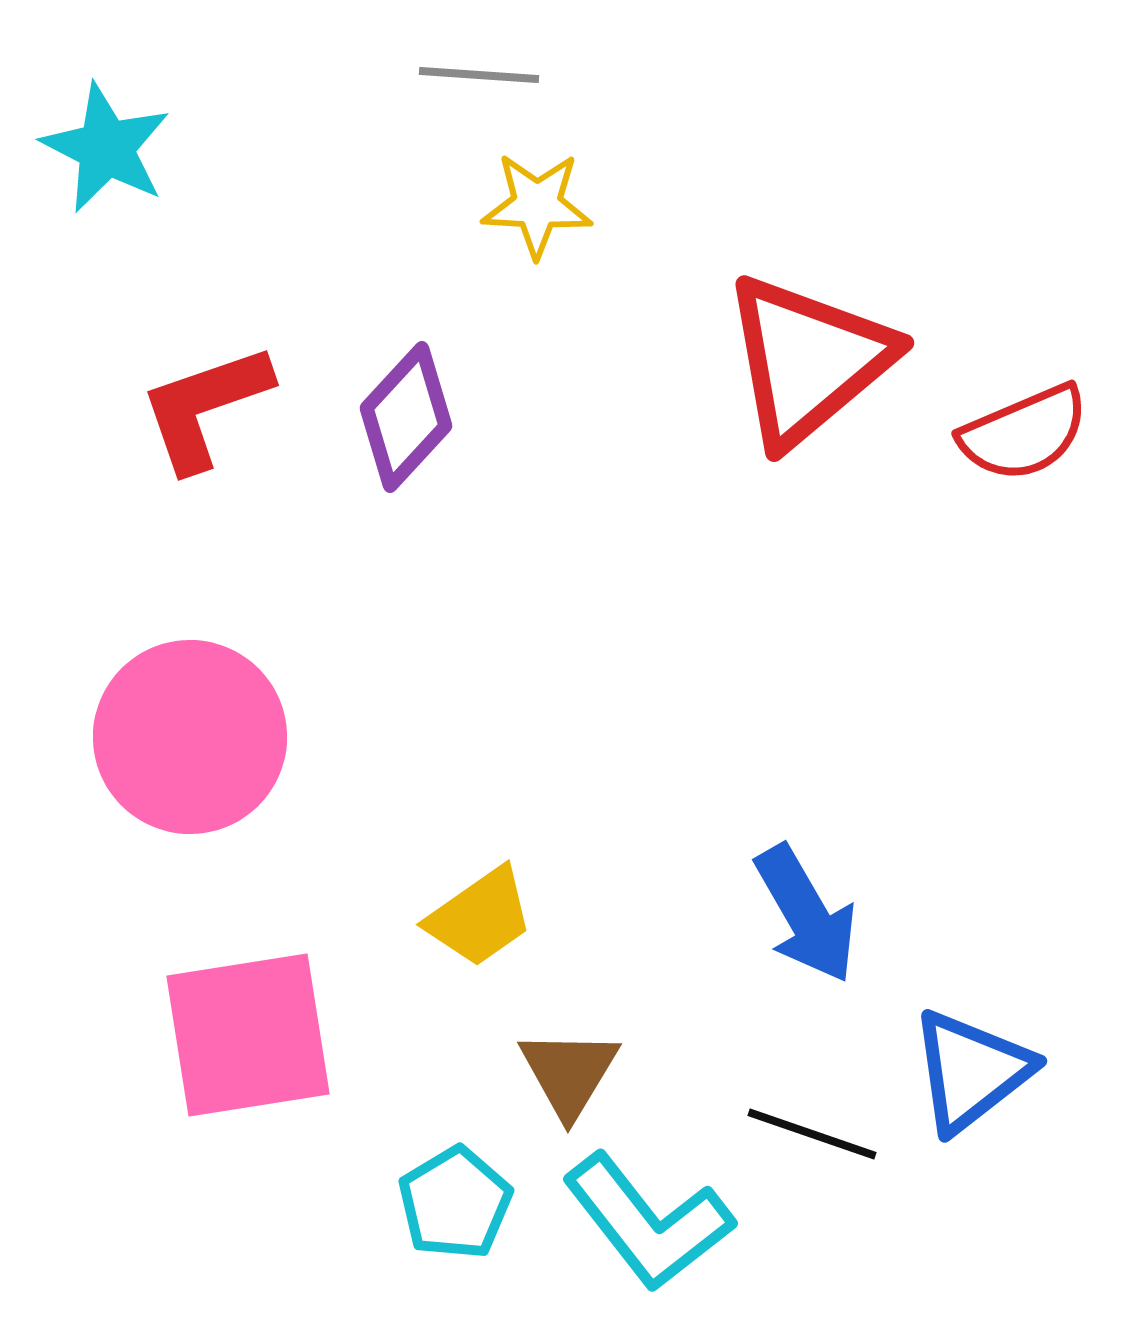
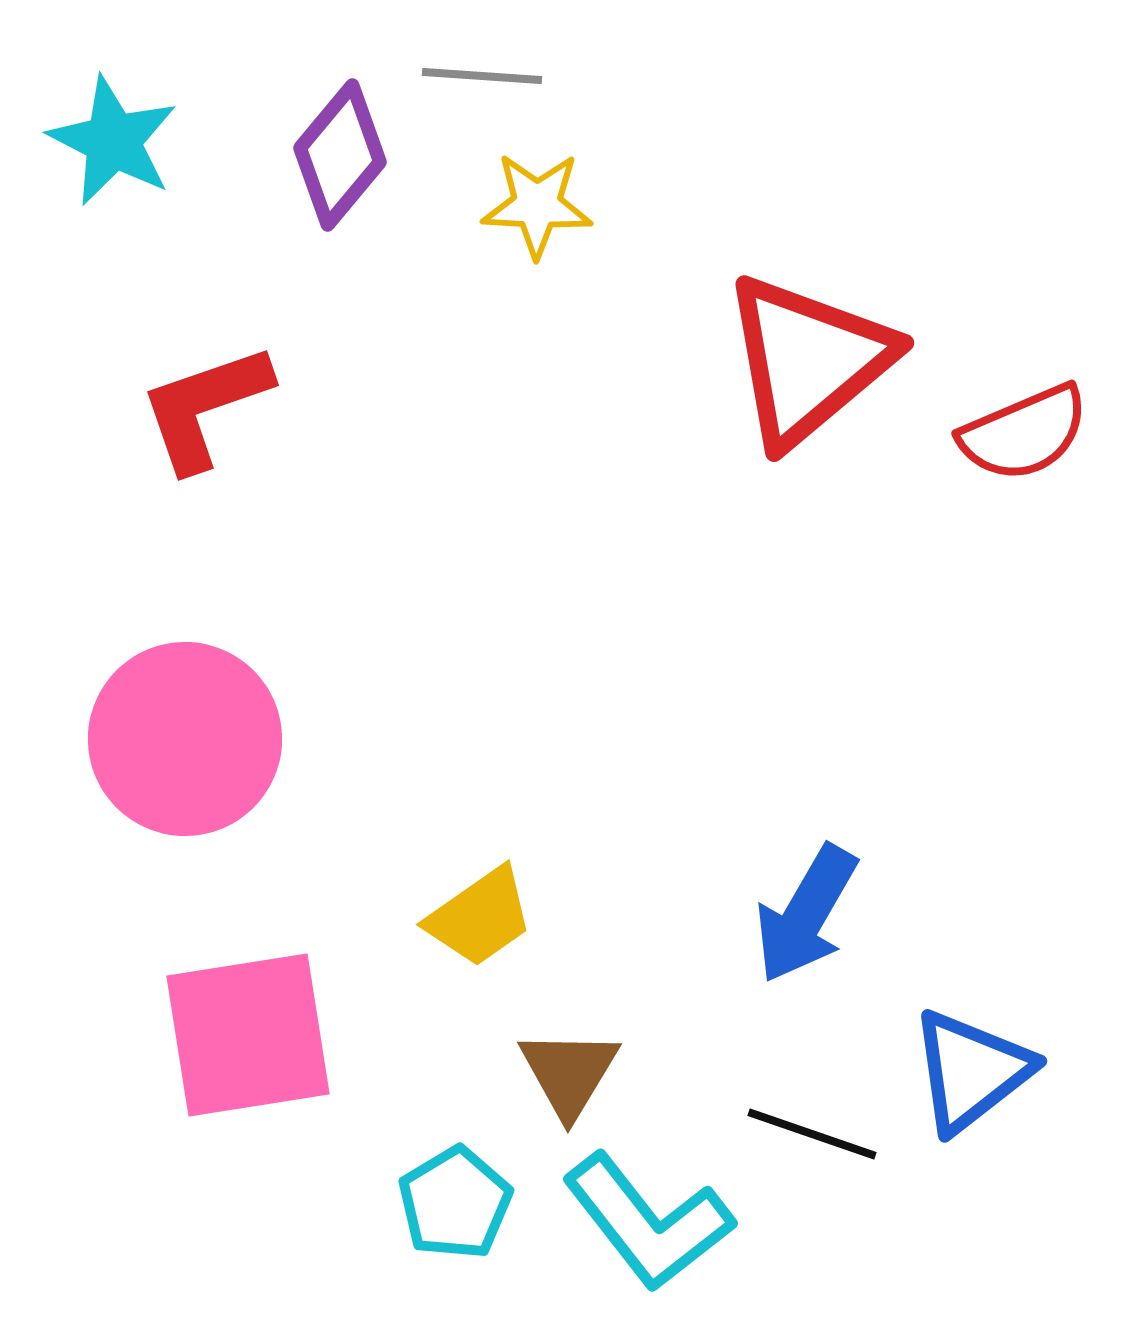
gray line: moved 3 px right, 1 px down
cyan star: moved 7 px right, 7 px up
purple diamond: moved 66 px left, 262 px up; rotated 3 degrees counterclockwise
pink circle: moved 5 px left, 2 px down
blue arrow: rotated 60 degrees clockwise
